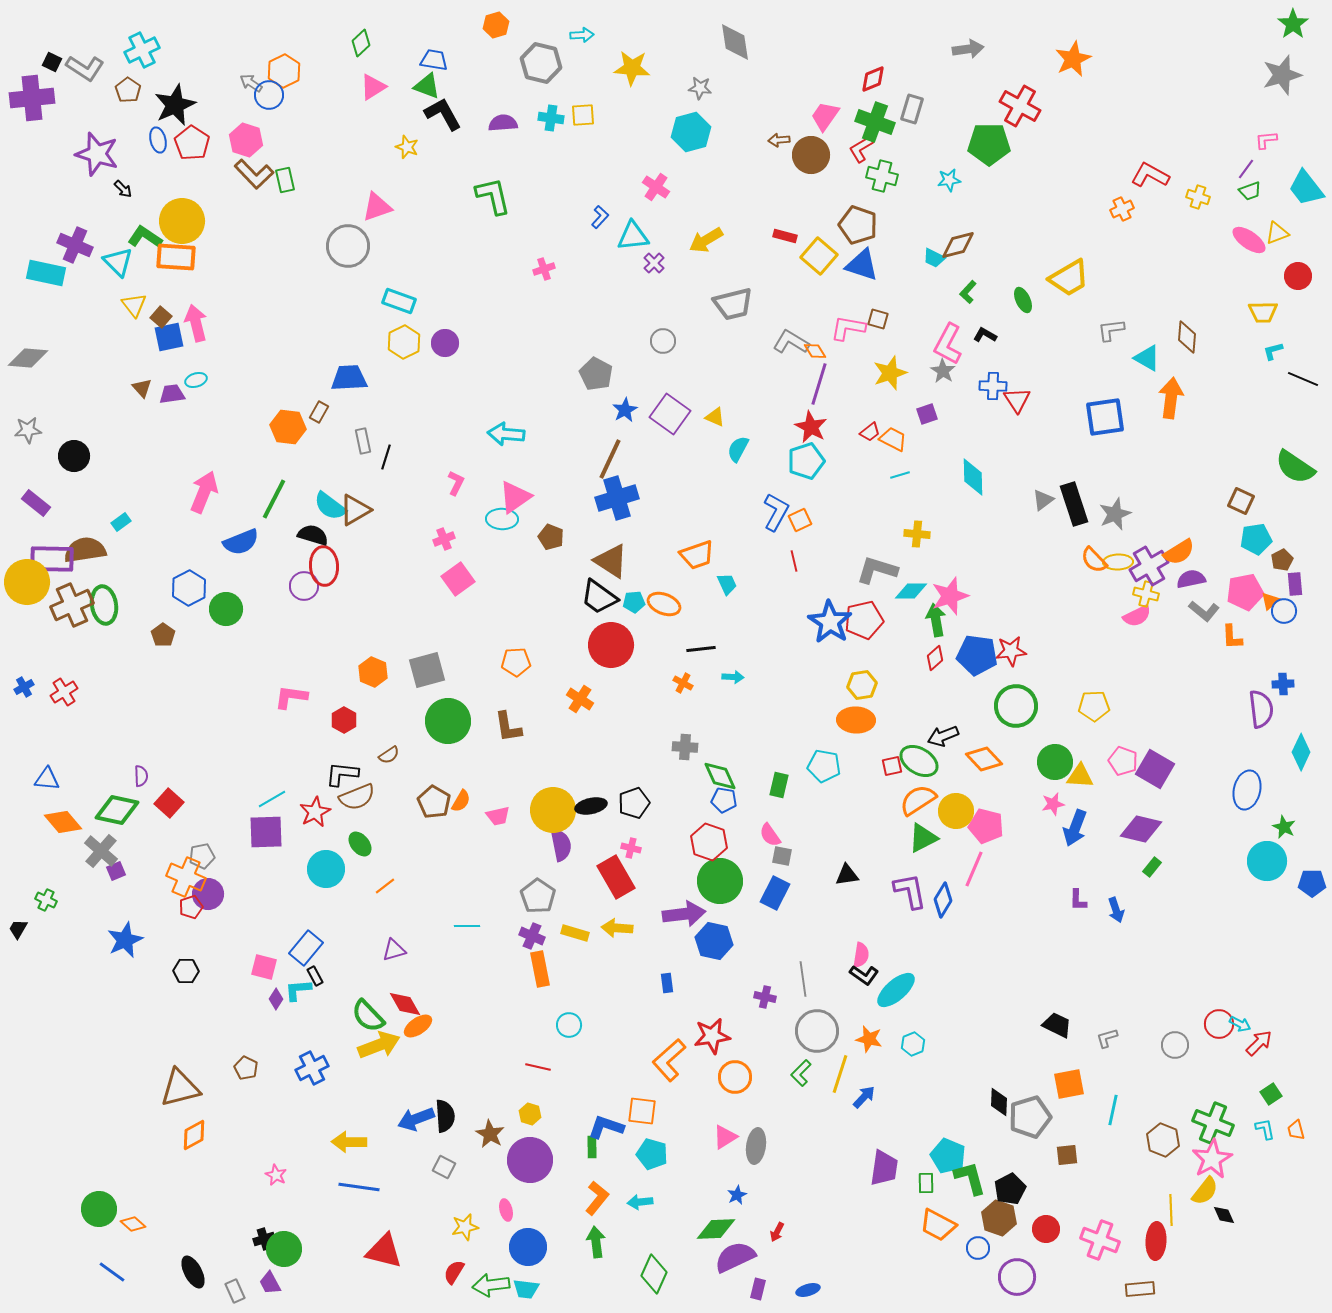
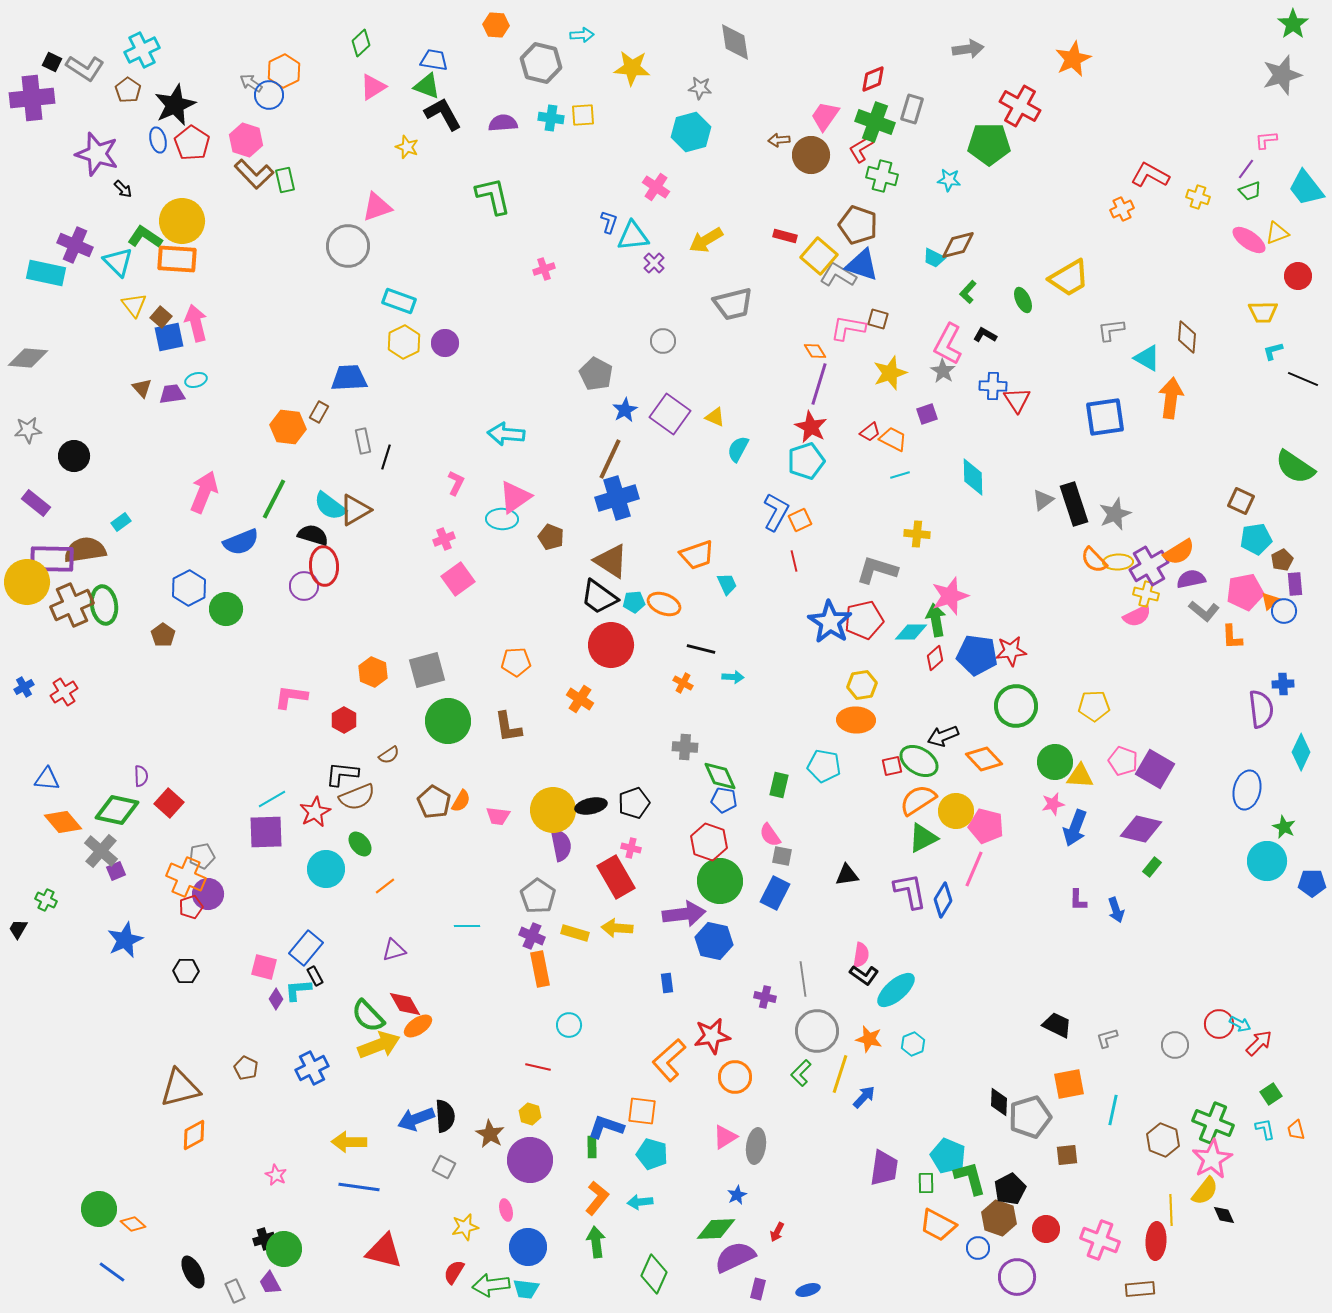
orange hexagon at (496, 25): rotated 20 degrees clockwise
cyan star at (949, 180): rotated 15 degrees clockwise
blue L-shape at (600, 217): moved 9 px right, 5 px down; rotated 25 degrees counterclockwise
orange rectangle at (176, 257): moved 1 px right, 2 px down
gray L-shape at (791, 342): moved 47 px right, 67 px up
cyan diamond at (911, 591): moved 41 px down
black line at (701, 649): rotated 20 degrees clockwise
pink trapezoid at (498, 816): rotated 20 degrees clockwise
